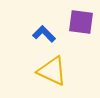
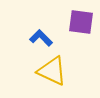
blue L-shape: moved 3 px left, 4 px down
